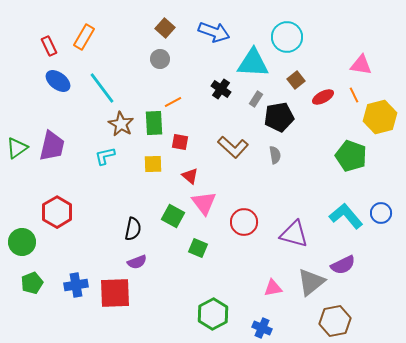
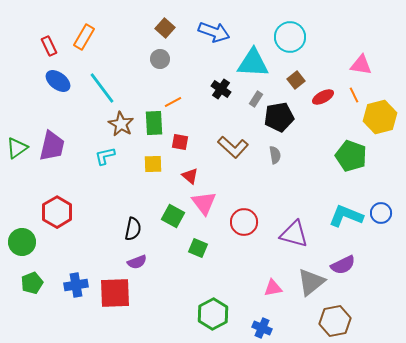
cyan circle at (287, 37): moved 3 px right
cyan L-shape at (346, 216): rotated 28 degrees counterclockwise
